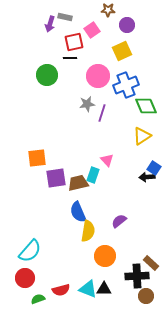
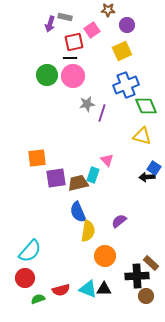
pink circle: moved 25 px left
yellow triangle: rotated 48 degrees clockwise
